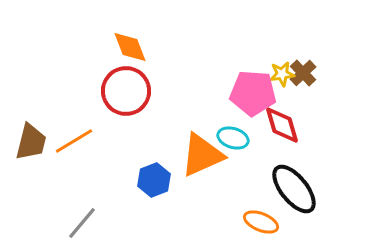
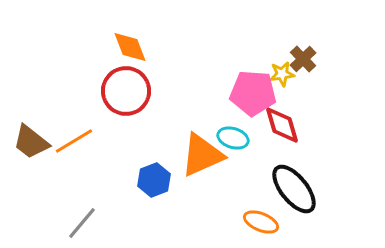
brown cross: moved 14 px up
brown trapezoid: rotated 114 degrees clockwise
